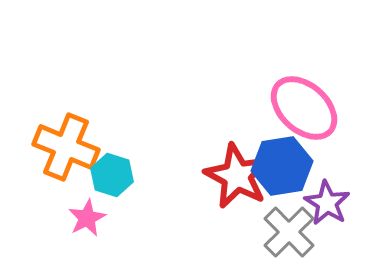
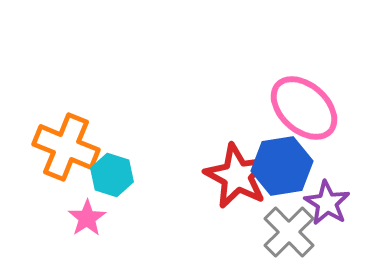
pink star: rotated 6 degrees counterclockwise
